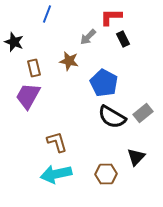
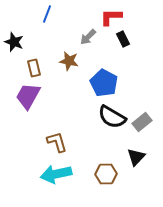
gray rectangle: moved 1 px left, 9 px down
